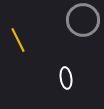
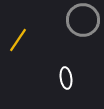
yellow line: rotated 60 degrees clockwise
